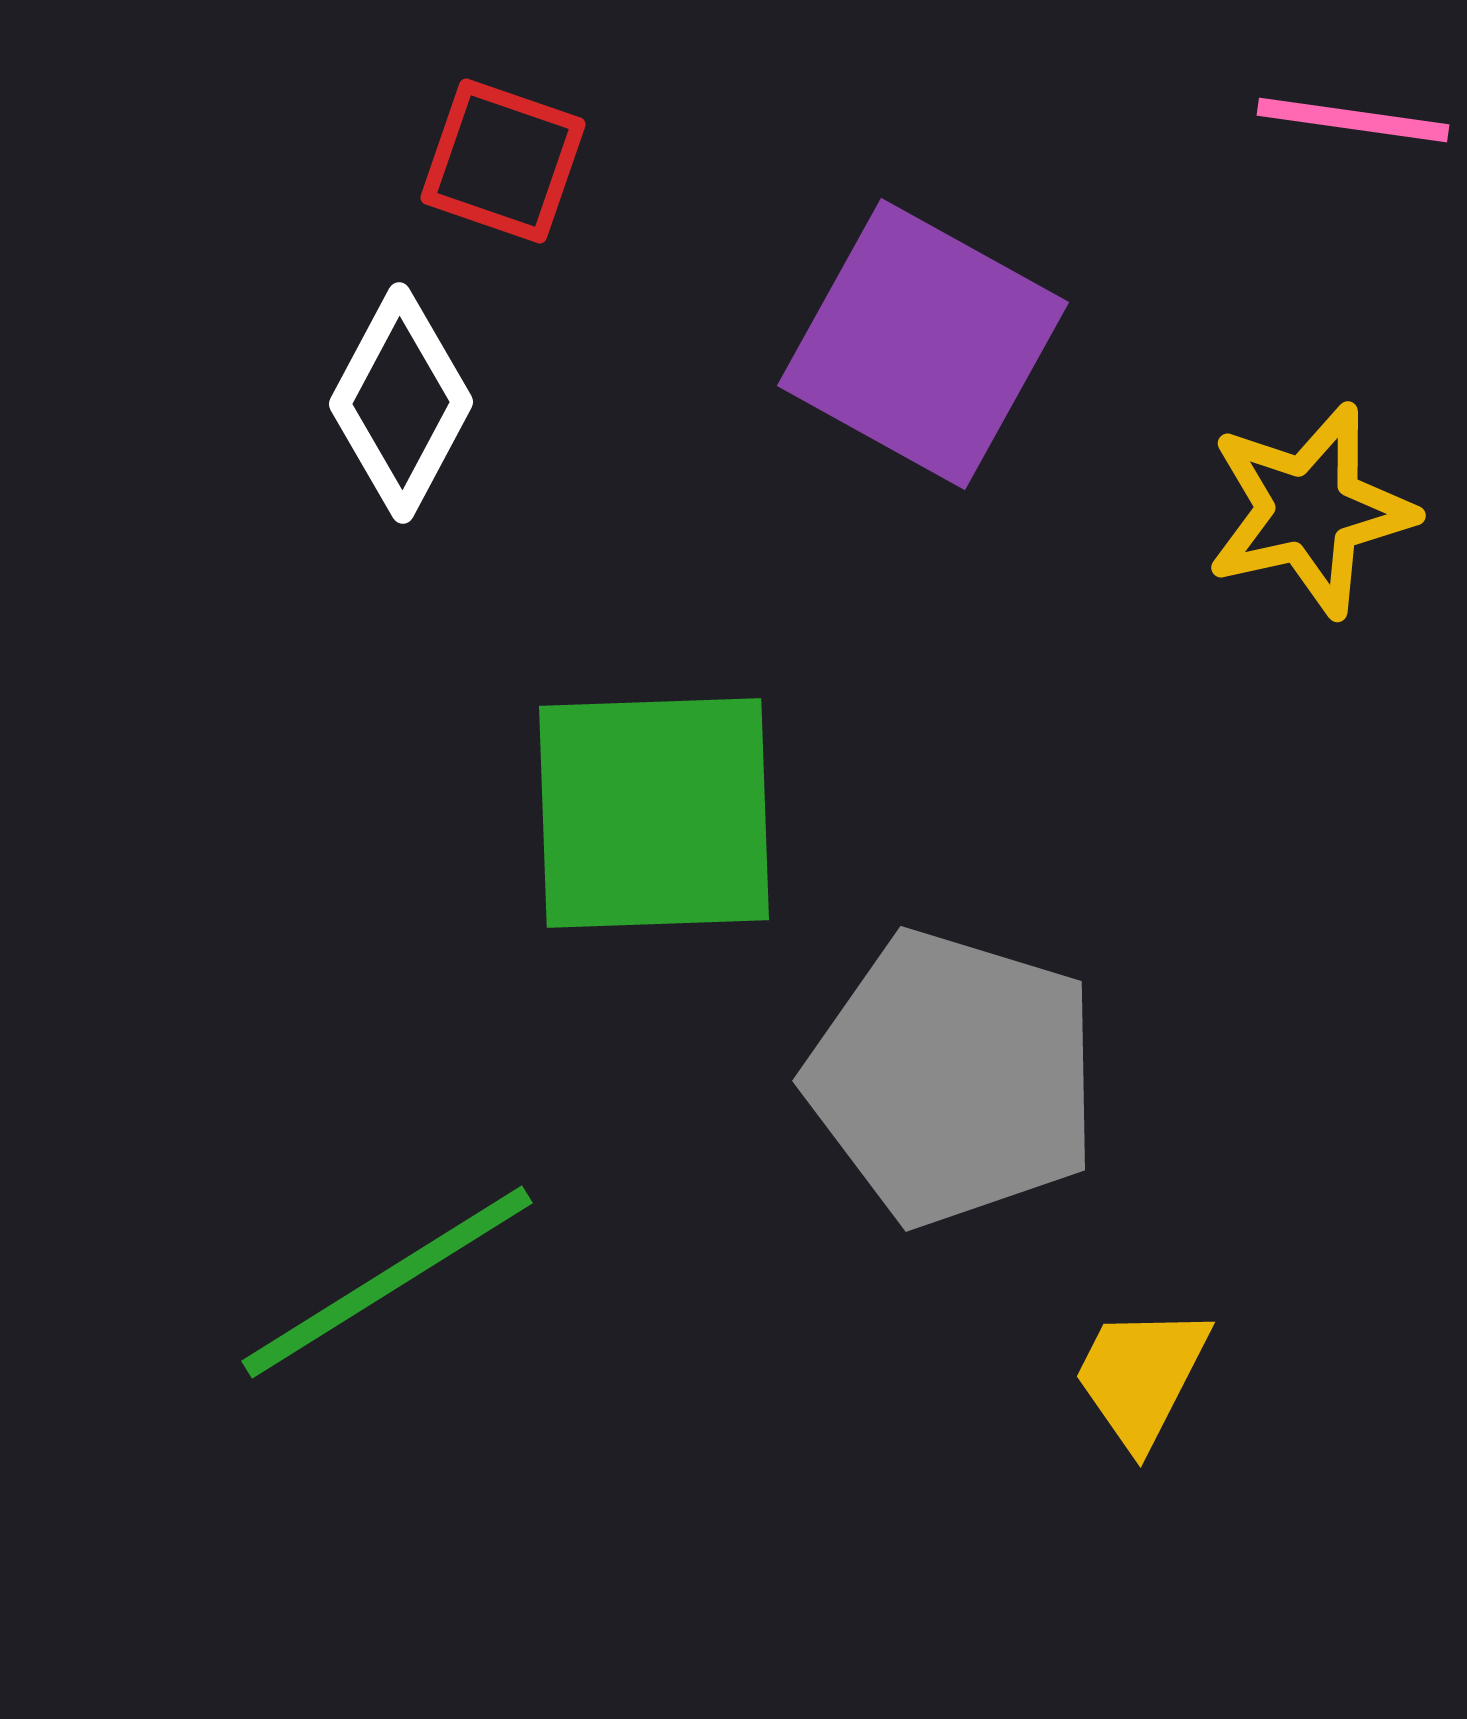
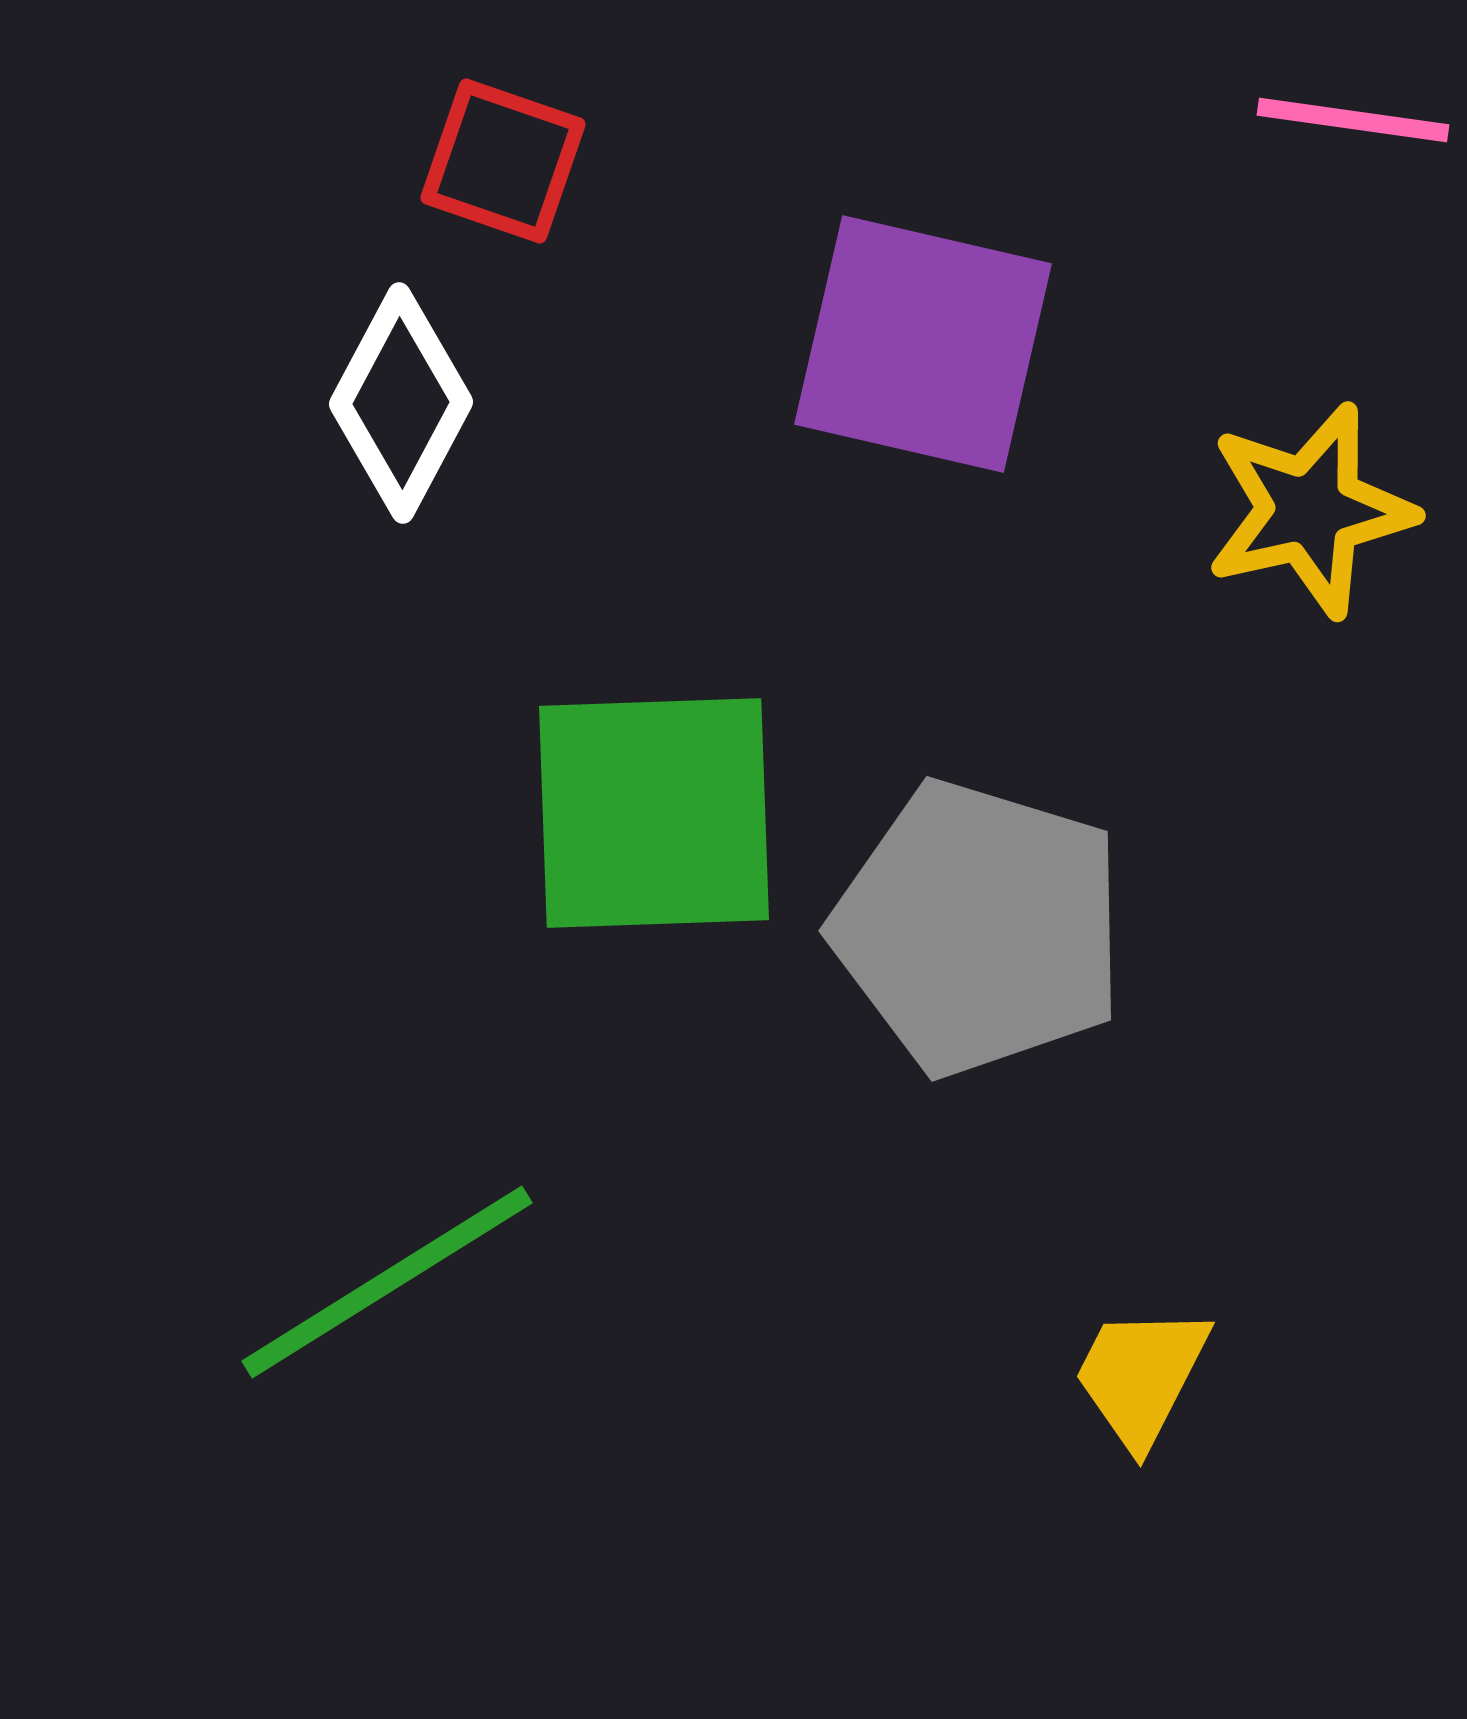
purple square: rotated 16 degrees counterclockwise
gray pentagon: moved 26 px right, 150 px up
